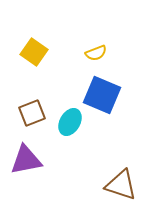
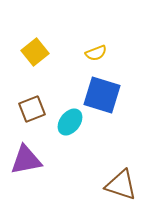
yellow square: moved 1 px right; rotated 16 degrees clockwise
blue square: rotated 6 degrees counterclockwise
brown square: moved 4 px up
cyan ellipse: rotated 8 degrees clockwise
